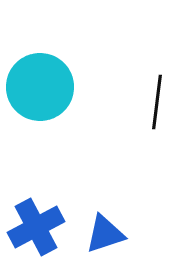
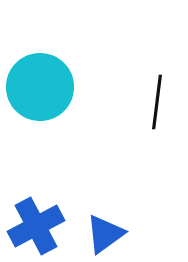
blue cross: moved 1 px up
blue triangle: rotated 18 degrees counterclockwise
